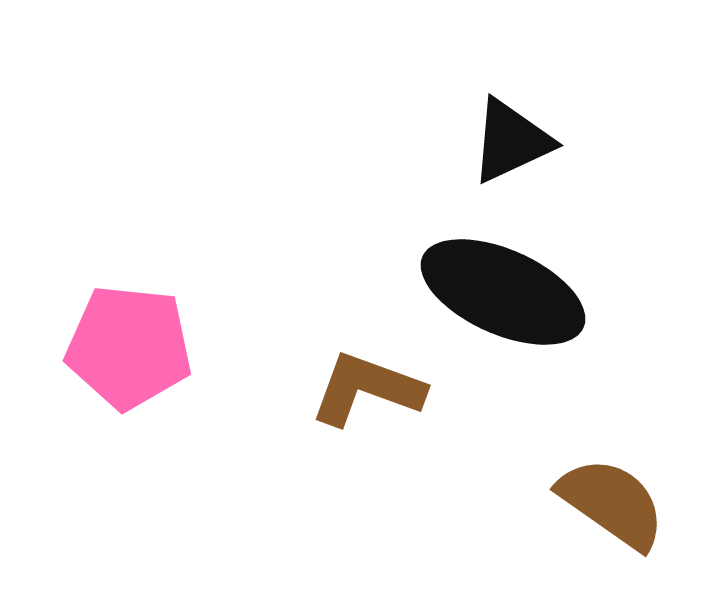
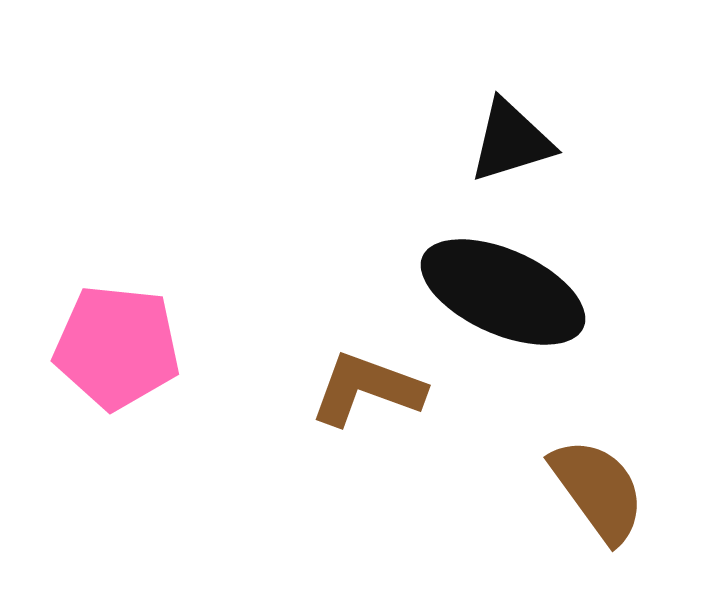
black triangle: rotated 8 degrees clockwise
pink pentagon: moved 12 px left
brown semicircle: moved 14 px left, 13 px up; rotated 19 degrees clockwise
